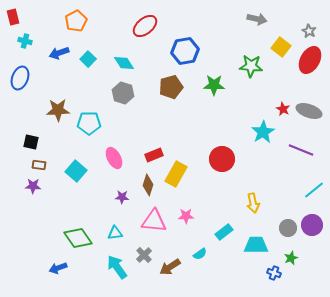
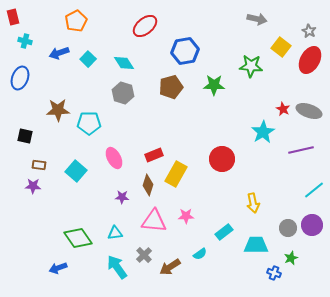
black square at (31, 142): moved 6 px left, 6 px up
purple line at (301, 150): rotated 35 degrees counterclockwise
